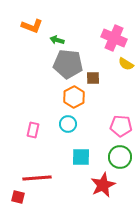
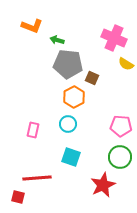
brown square: moved 1 px left; rotated 24 degrees clockwise
cyan square: moved 10 px left; rotated 18 degrees clockwise
